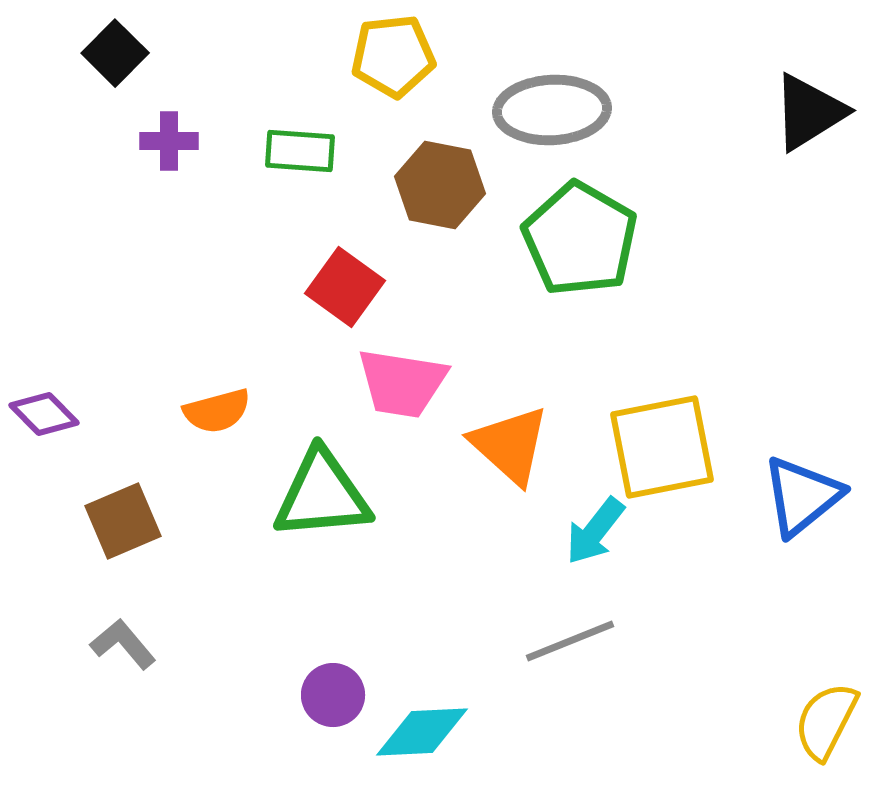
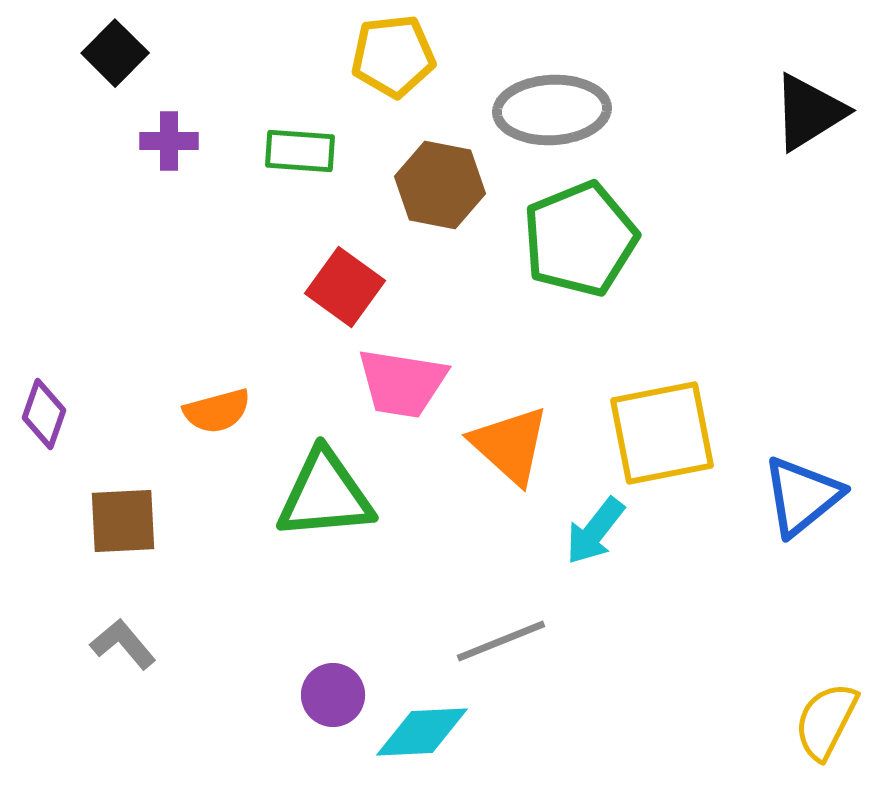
green pentagon: rotated 20 degrees clockwise
purple diamond: rotated 64 degrees clockwise
yellow square: moved 14 px up
green triangle: moved 3 px right
brown square: rotated 20 degrees clockwise
gray line: moved 69 px left
